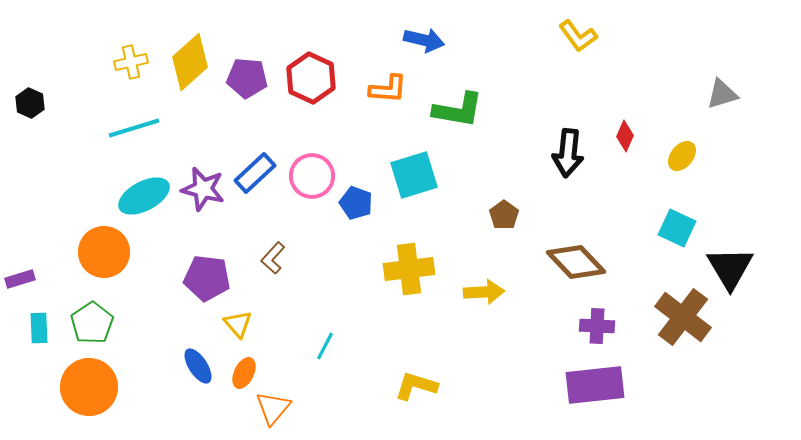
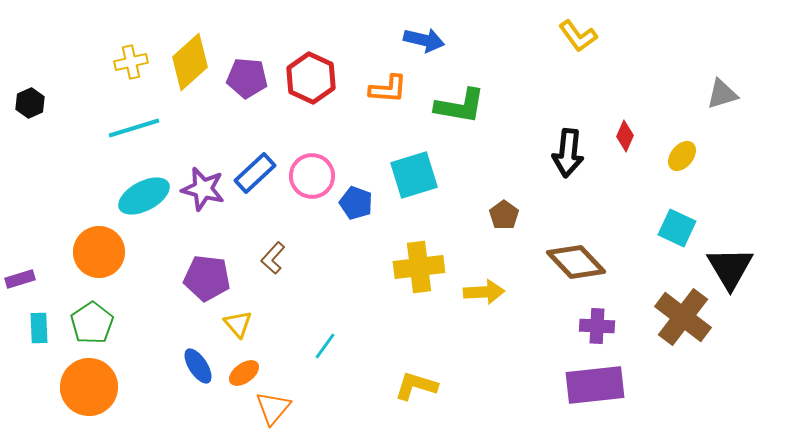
black hexagon at (30, 103): rotated 12 degrees clockwise
green L-shape at (458, 110): moved 2 px right, 4 px up
orange circle at (104, 252): moved 5 px left
yellow cross at (409, 269): moved 10 px right, 2 px up
cyan line at (325, 346): rotated 8 degrees clockwise
orange ellipse at (244, 373): rotated 28 degrees clockwise
